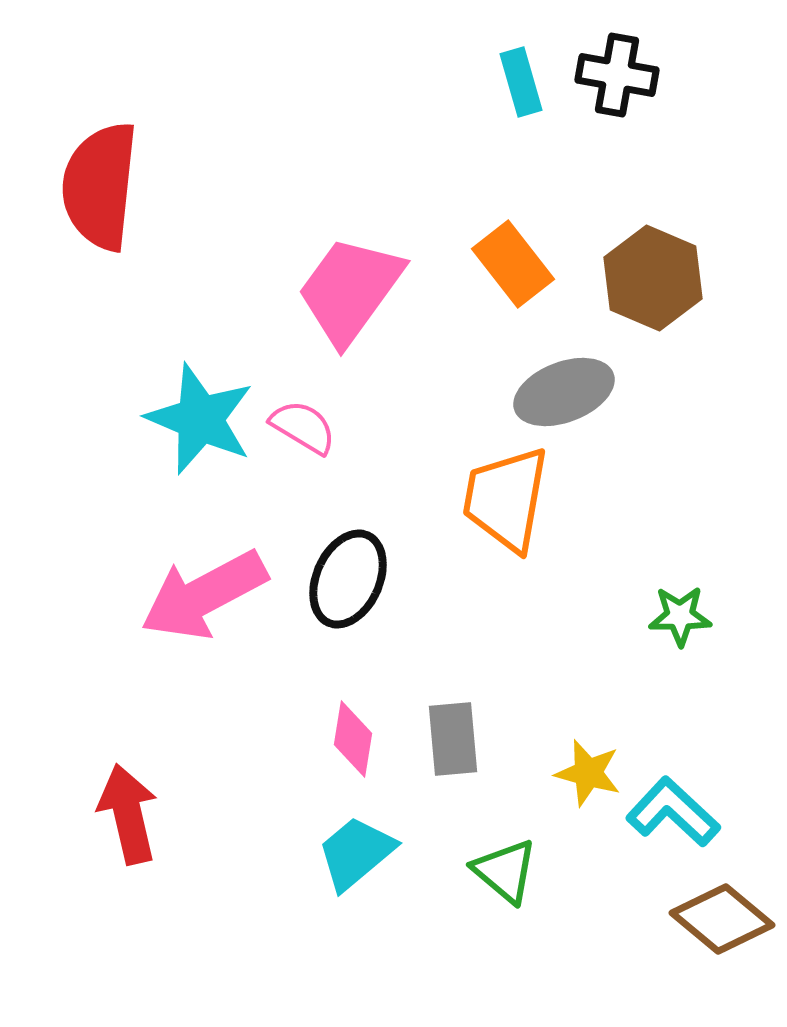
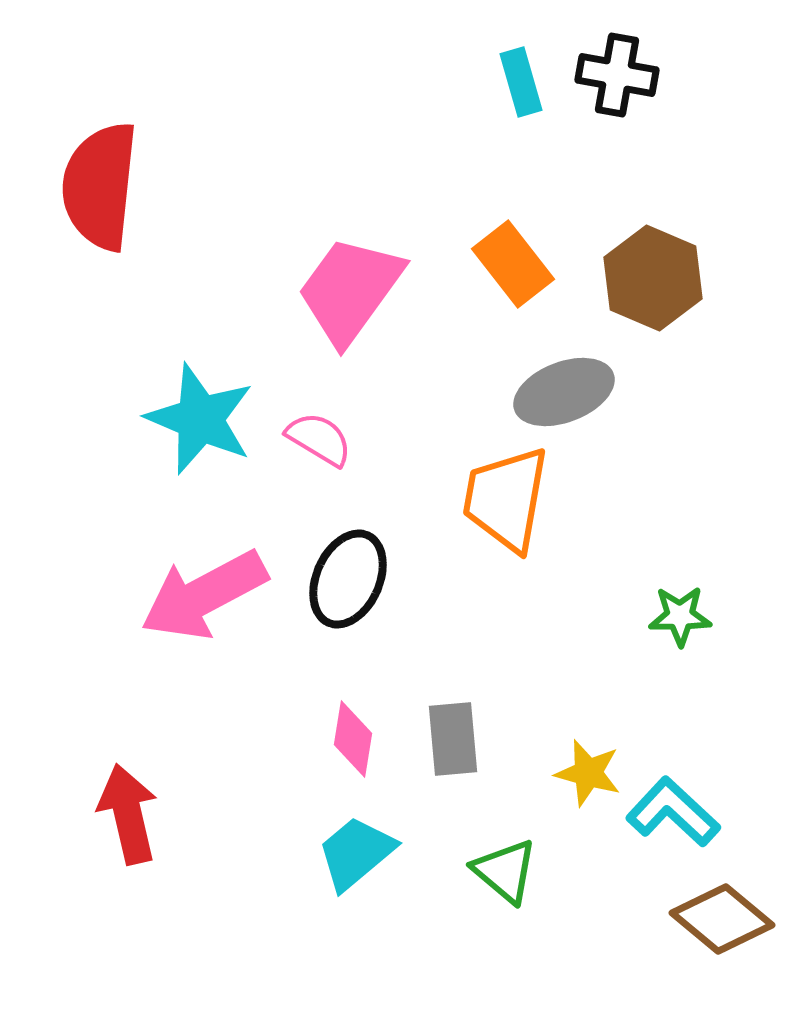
pink semicircle: moved 16 px right, 12 px down
